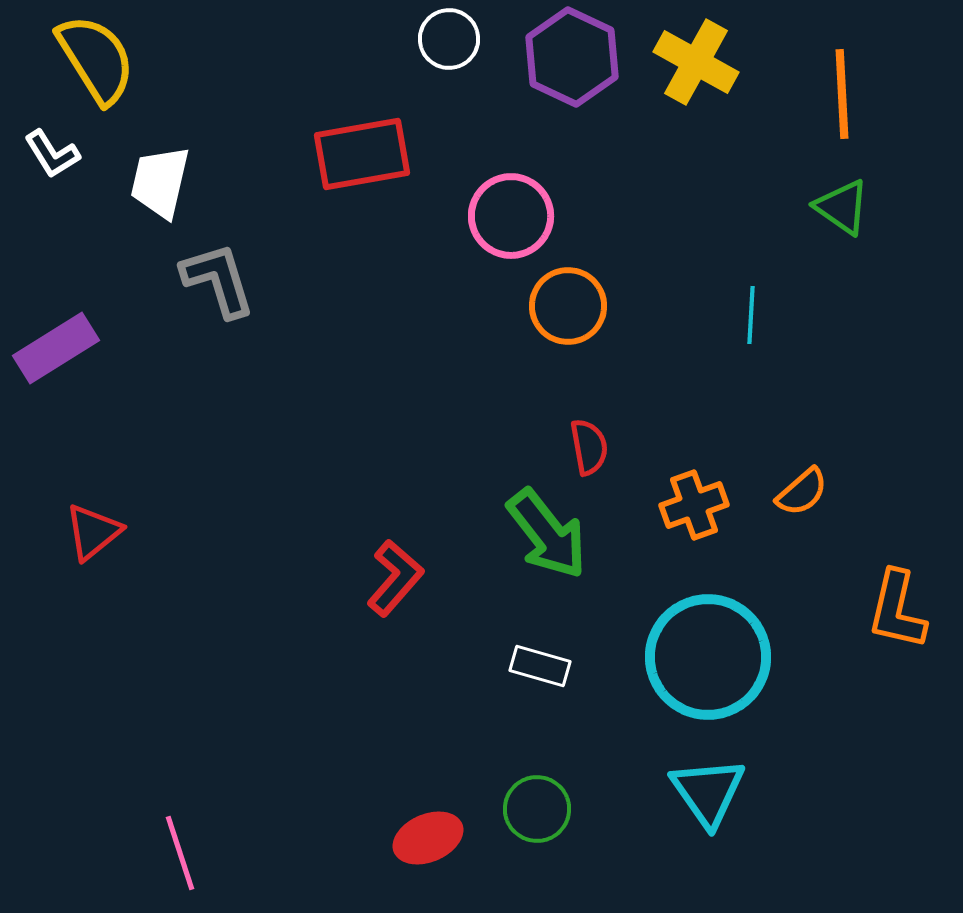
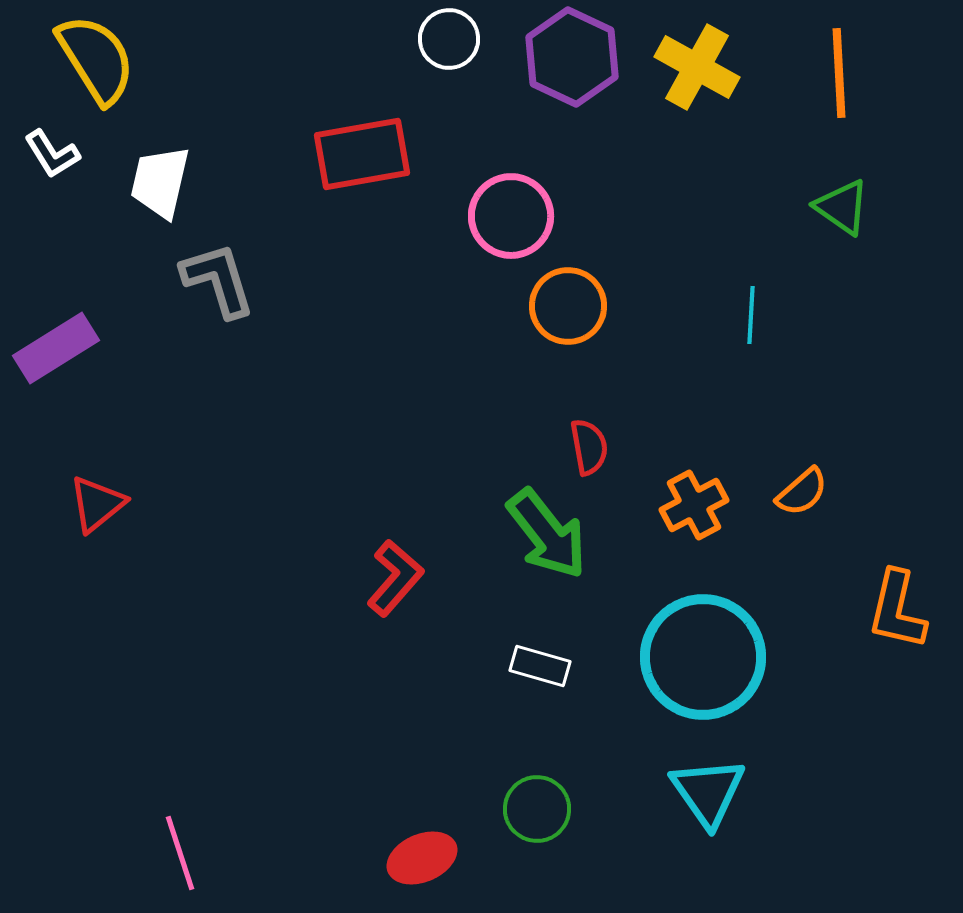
yellow cross: moved 1 px right, 5 px down
orange line: moved 3 px left, 21 px up
orange cross: rotated 8 degrees counterclockwise
red triangle: moved 4 px right, 28 px up
cyan circle: moved 5 px left
red ellipse: moved 6 px left, 20 px down
